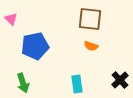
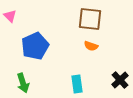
pink triangle: moved 1 px left, 3 px up
blue pentagon: rotated 12 degrees counterclockwise
